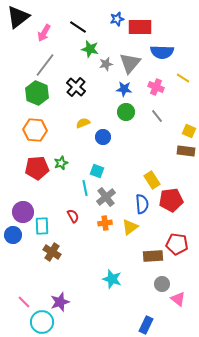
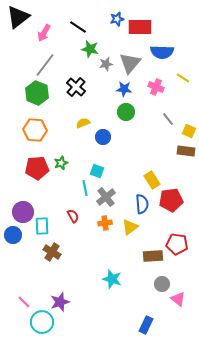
gray line at (157, 116): moved 11 px right, 3 px down
